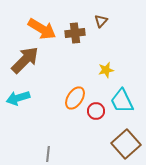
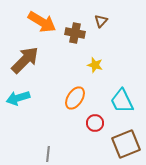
orange arrow: moved 7 px up
brown cross: rotated 18 degrees clockwise
yellow star: moved 11 px left, 5 px up; rotated 28 degrees clockwise
red circle: moved 1 px left, 12 px down
brown square: rotated 20 degrees clockwise
